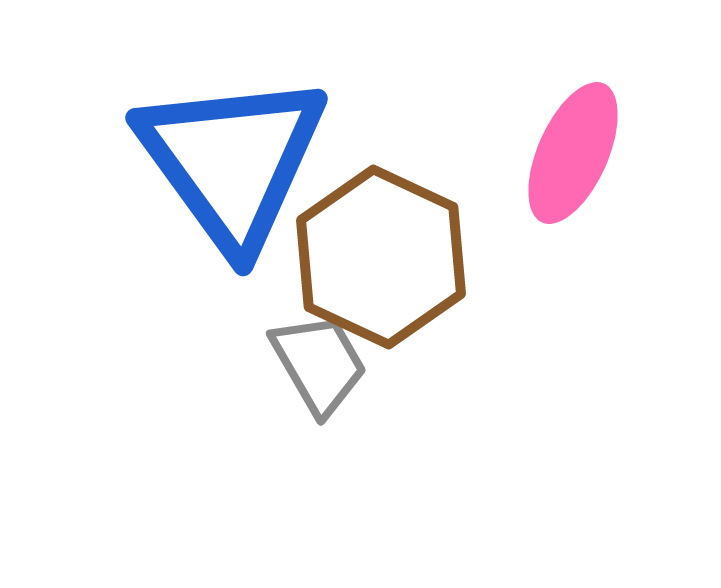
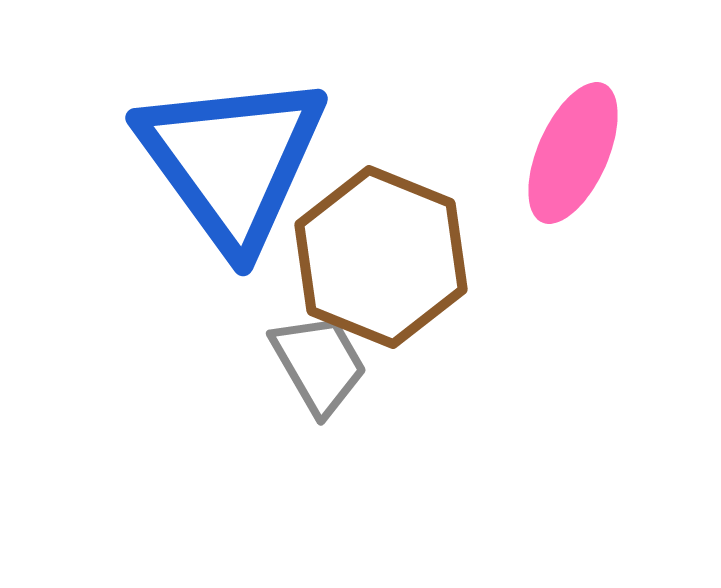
brown hexagon: rotated 3 degrees counterclockwise
